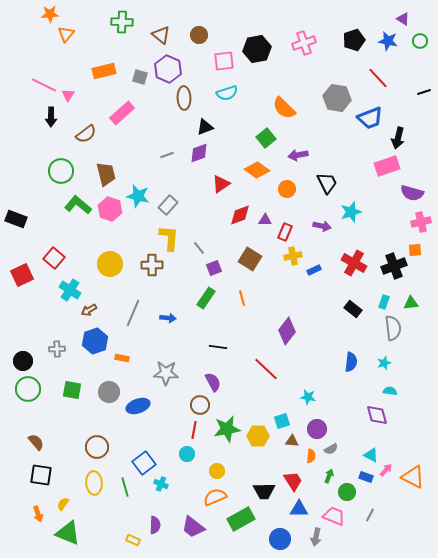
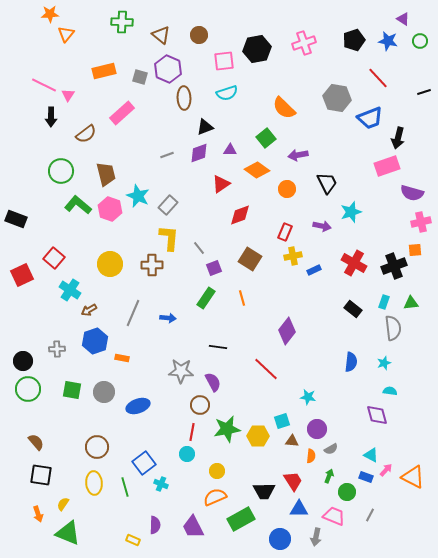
cyan star at (138, 196): rotated 10 degrees clockwise
purple triangle at (265, 220): moved 35 px left, 70 px up
gray star at (166, 373): moved 15 px right, 2 px up
gray circle at (109, 392): moved 5 px left
red line at (194, 430): moved 2 px left, 2 px down
purple trapezoid at (193, 527): rotated 25 degrees clockwise
